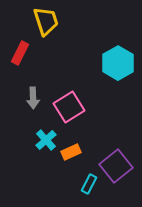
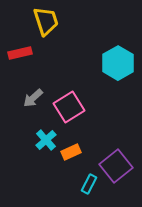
red rectangle: rotated 50 degrees clockwise
gray arrow: rotated 50 degrees clockwise
